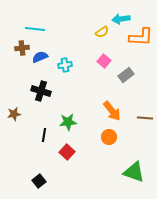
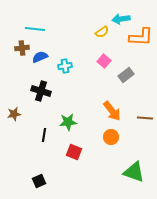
cyan cross: moved 1 px down
orange circle: moved 2 px right
red square: moved 7 px right; rotated 21 degrees counterclockwise
black square: rotated 16 degrees clockwise
